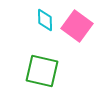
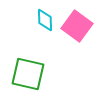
green square: moved 14 px left, 3 px down
